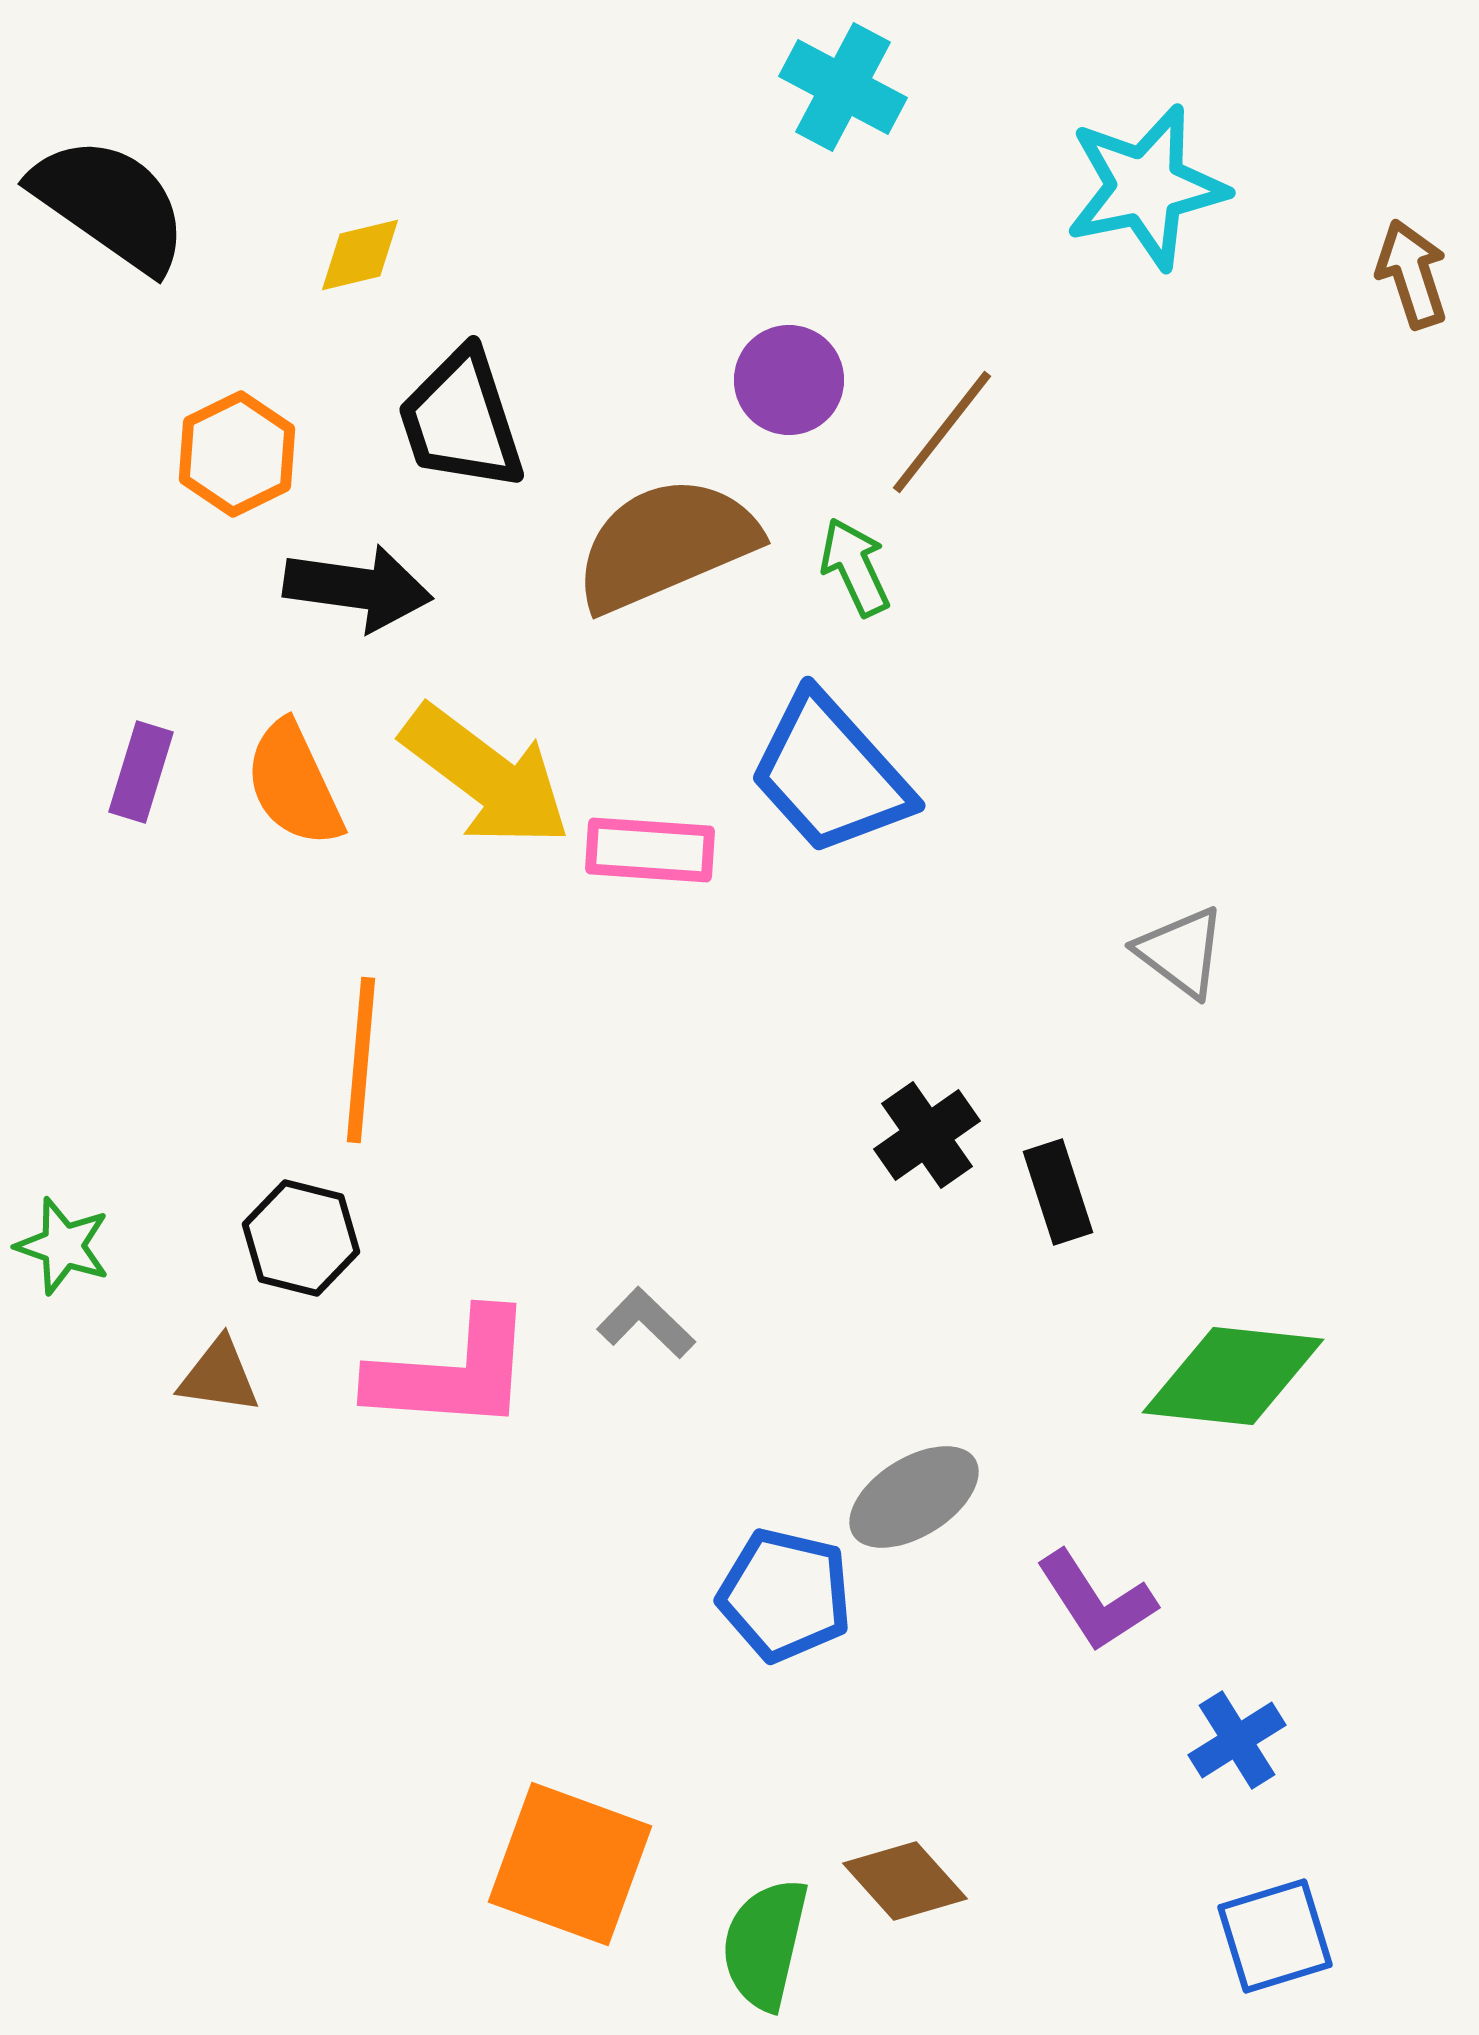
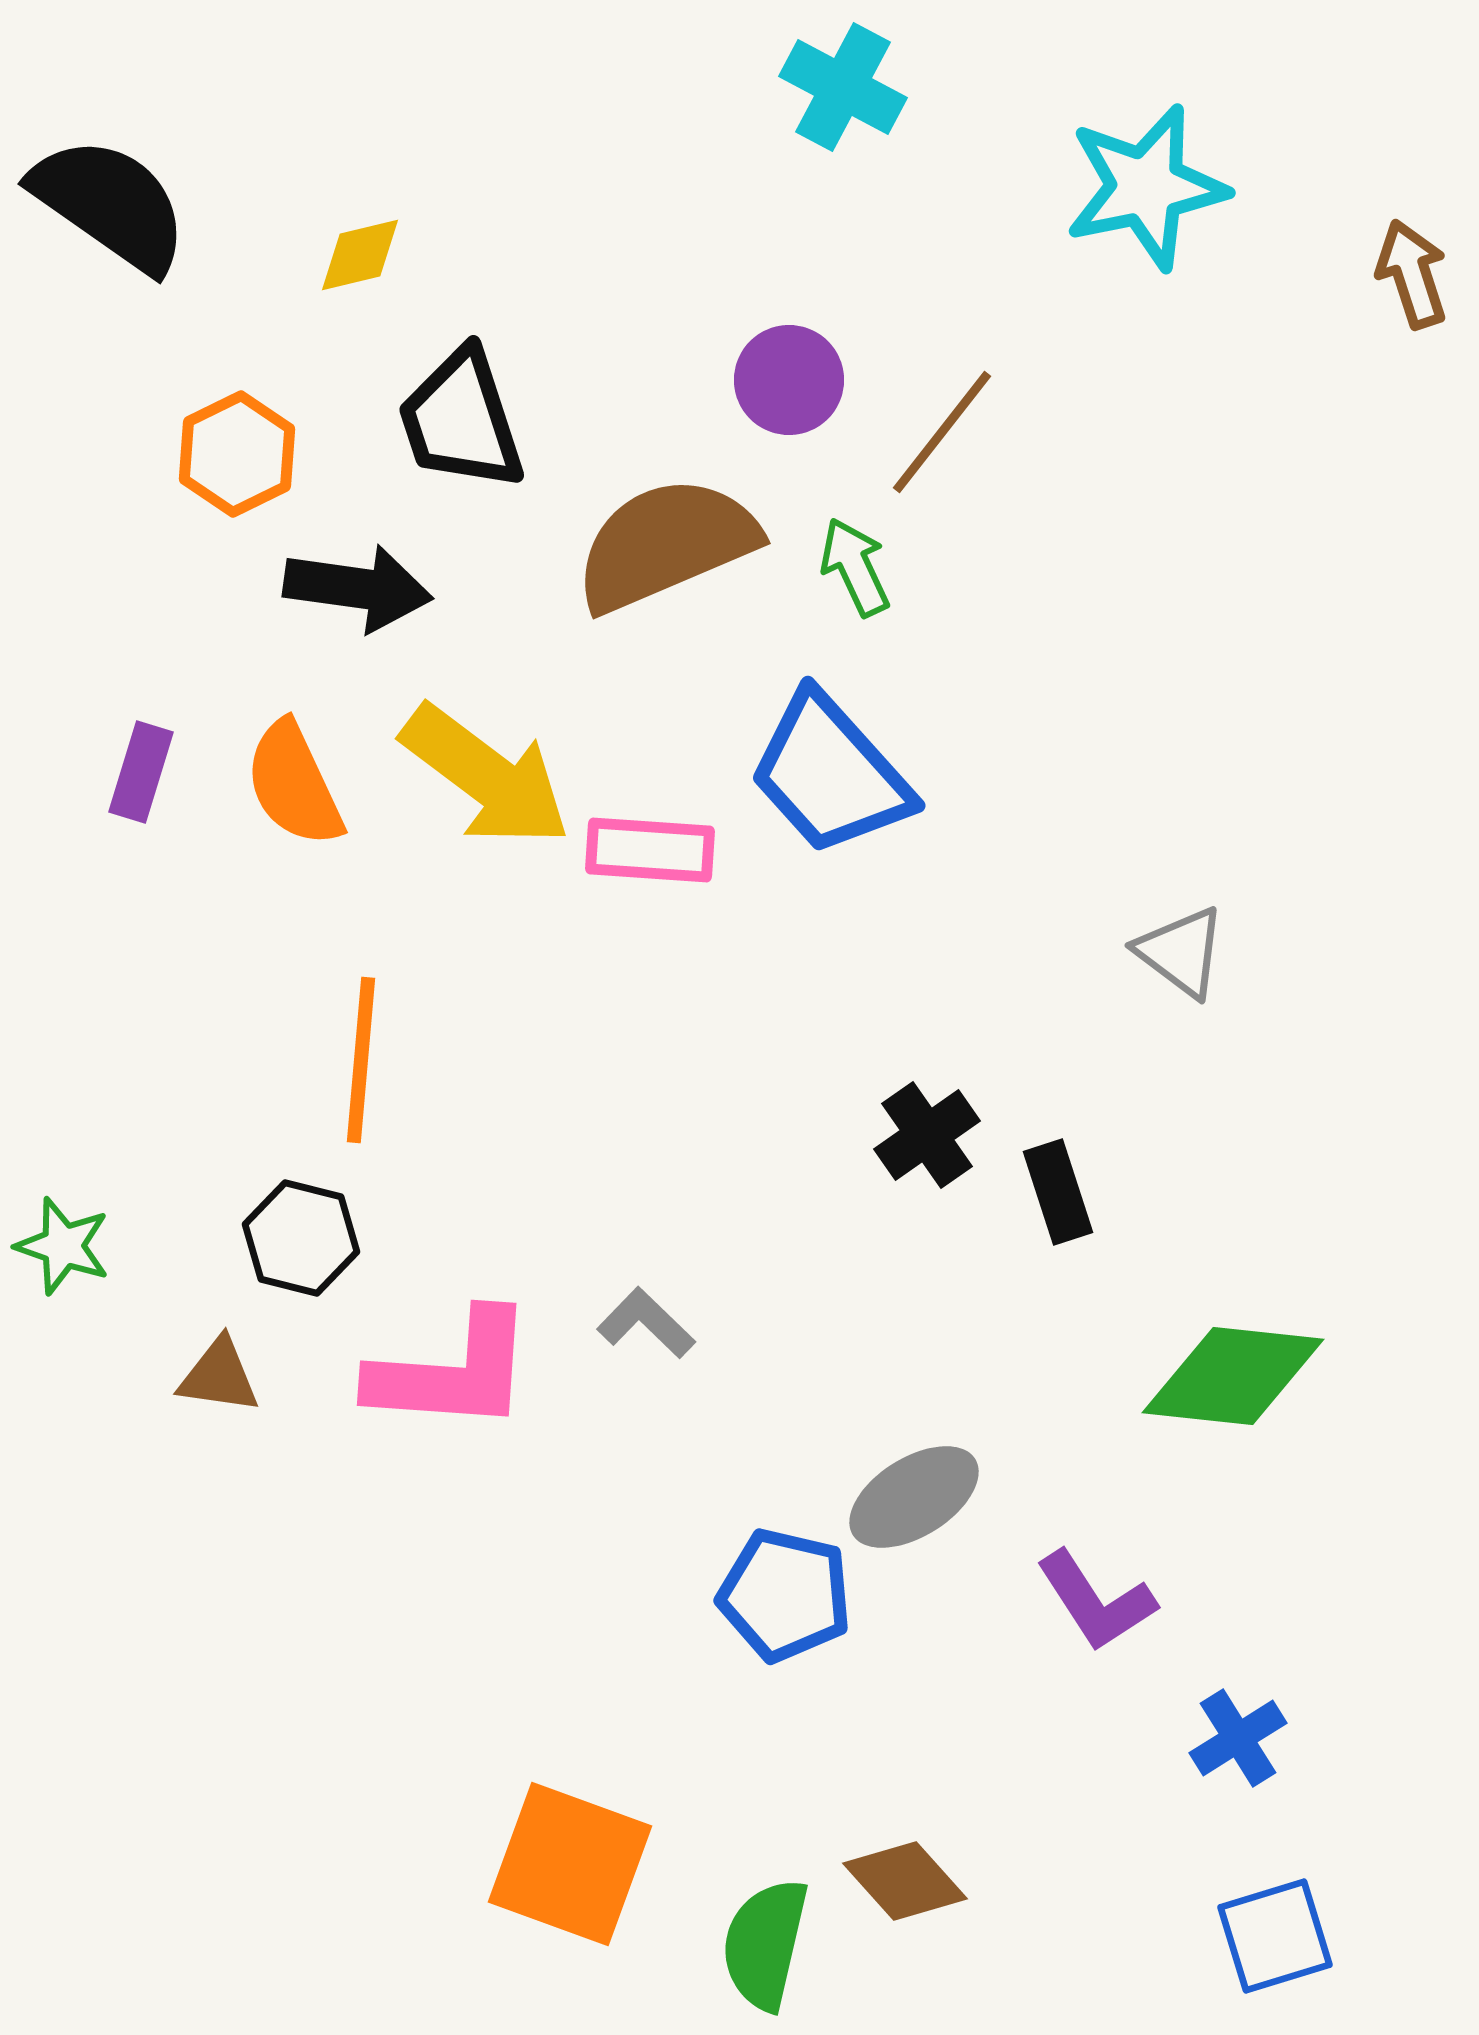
blue cross: moved 1 px right, 2 px up
